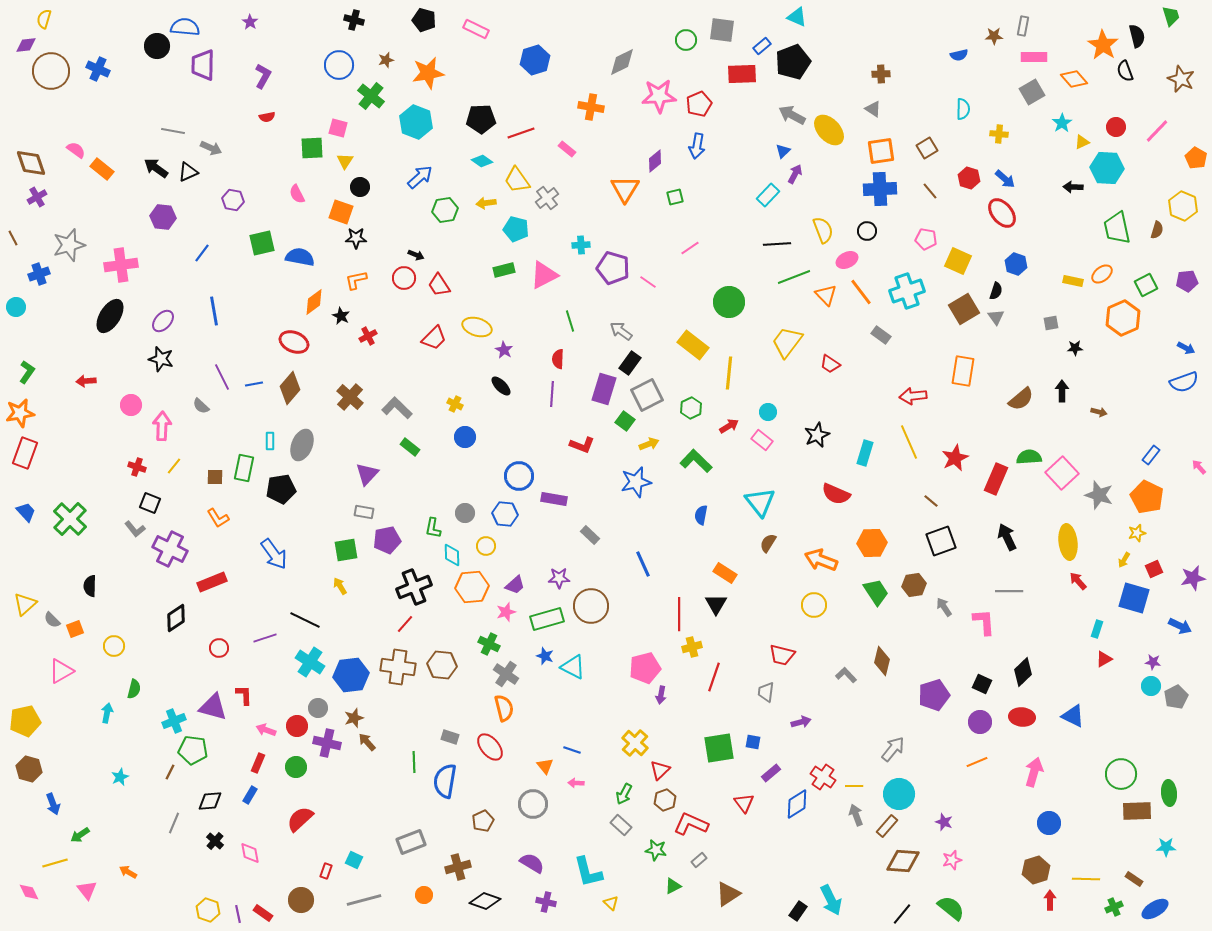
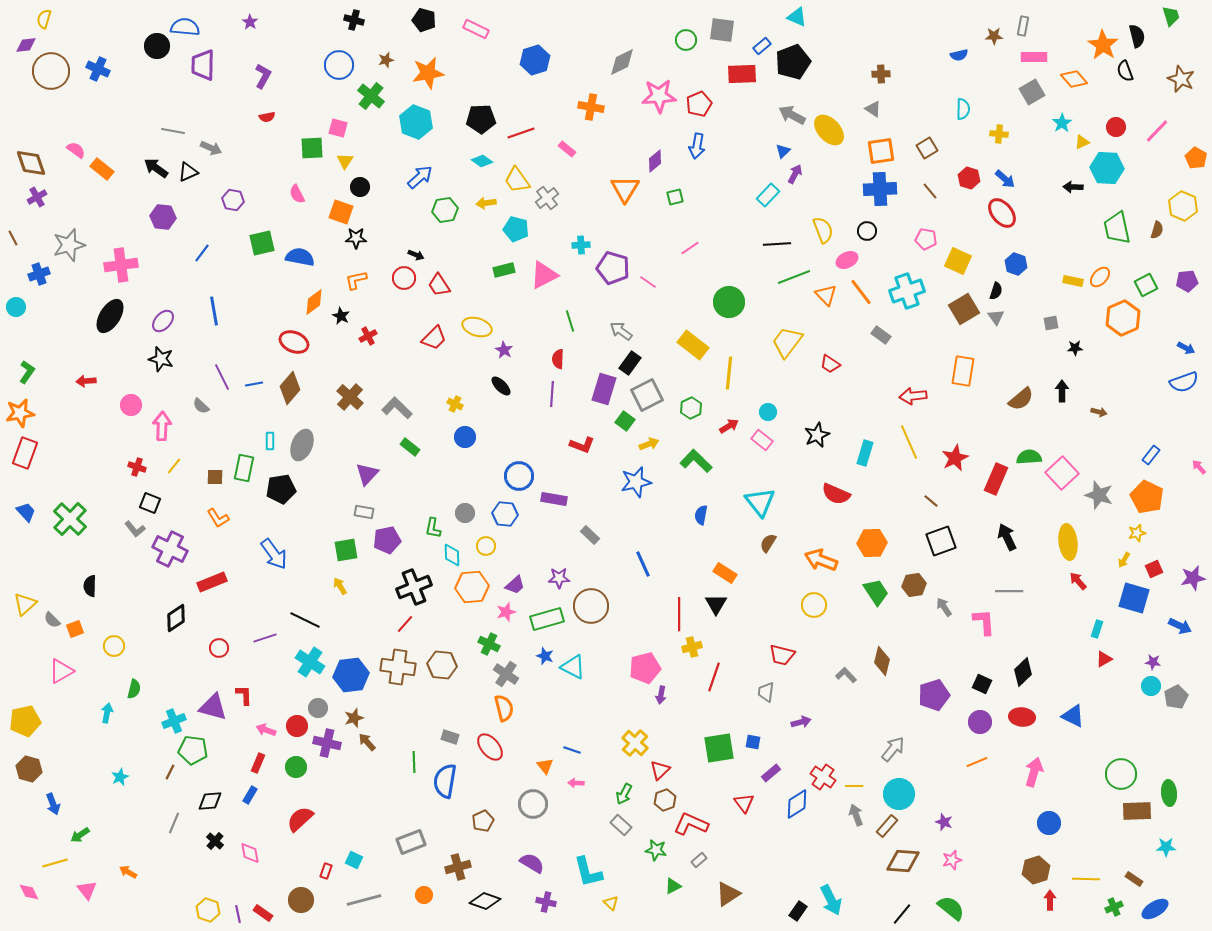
orange ellipse at (1102, 274): moved 2 px left, 3 px down; rotated 10 degrees counterclockwise
